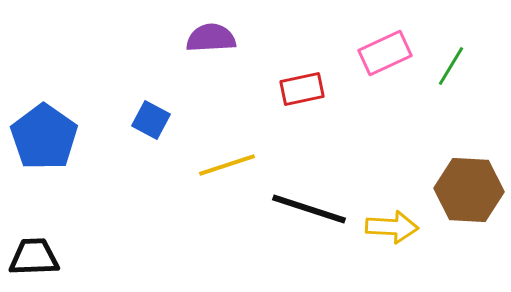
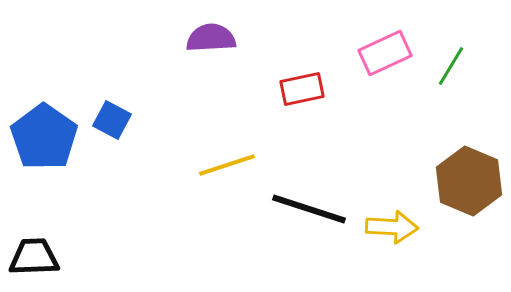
blue square: moved 39 px left
brown hexagon: moved 9 px up; rotated 20 degrees clockwise
